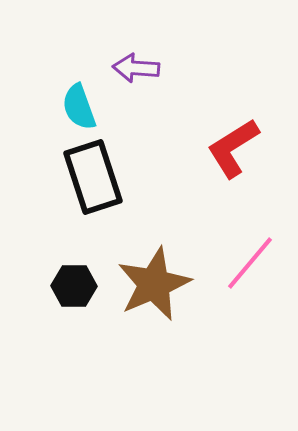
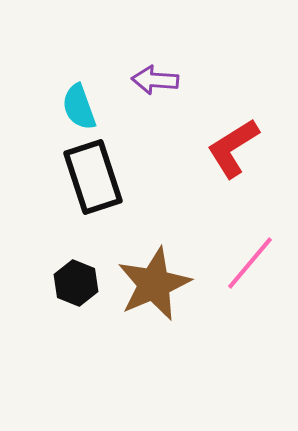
purple arrow: moved 19 px right, 12 px down
black hexagon: moved 2 px right, 3 px up; rotated 21 degrees clockwise
